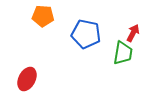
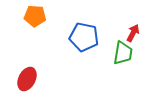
orange pentagon: moved 8 px left
blue pentagon: moved 2 px left, 3 px down
